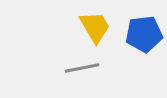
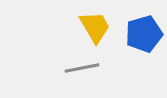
blue pentagon: rotated 9 degrees counterclockwise
